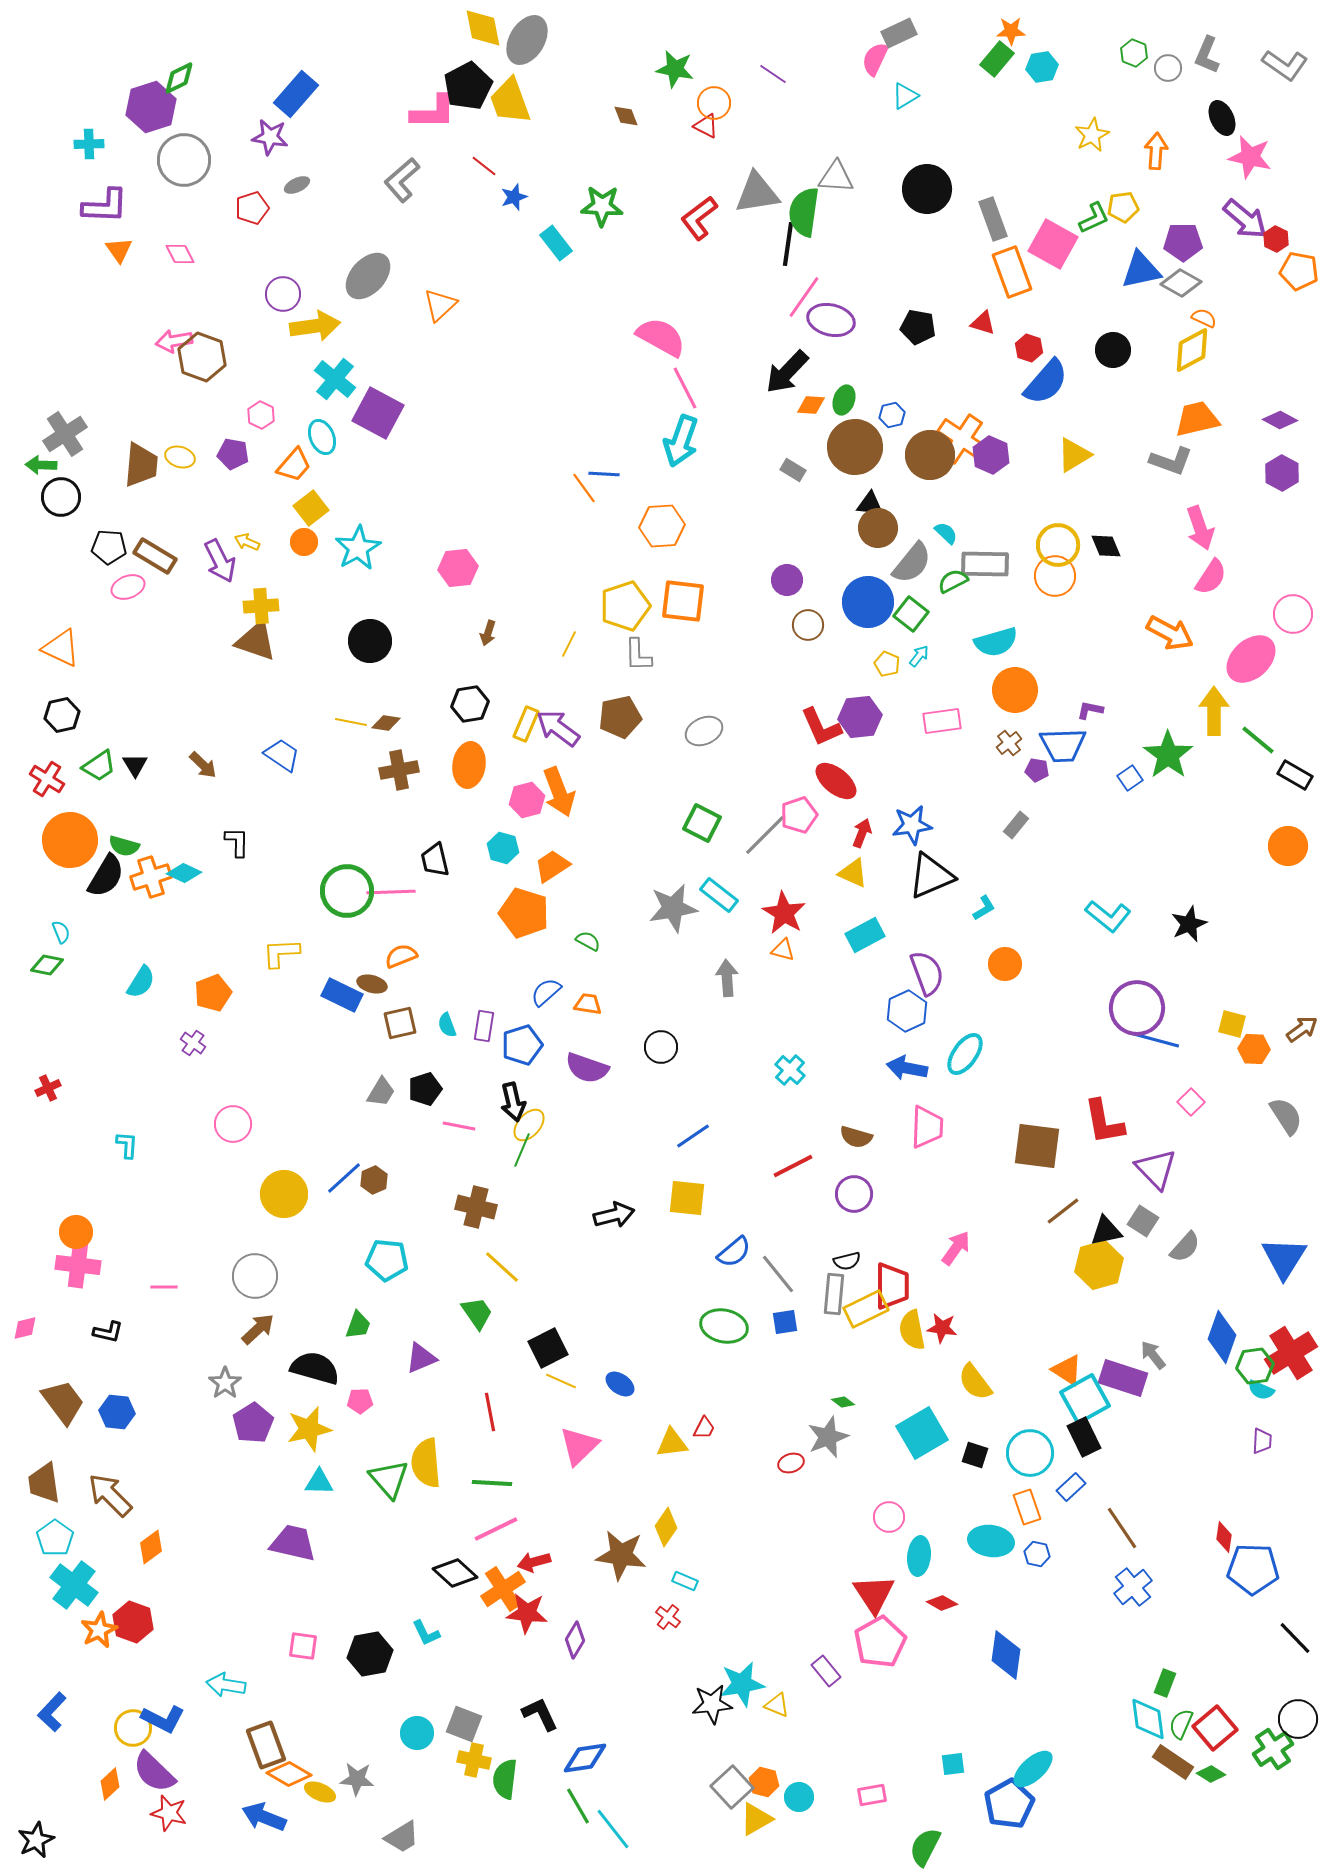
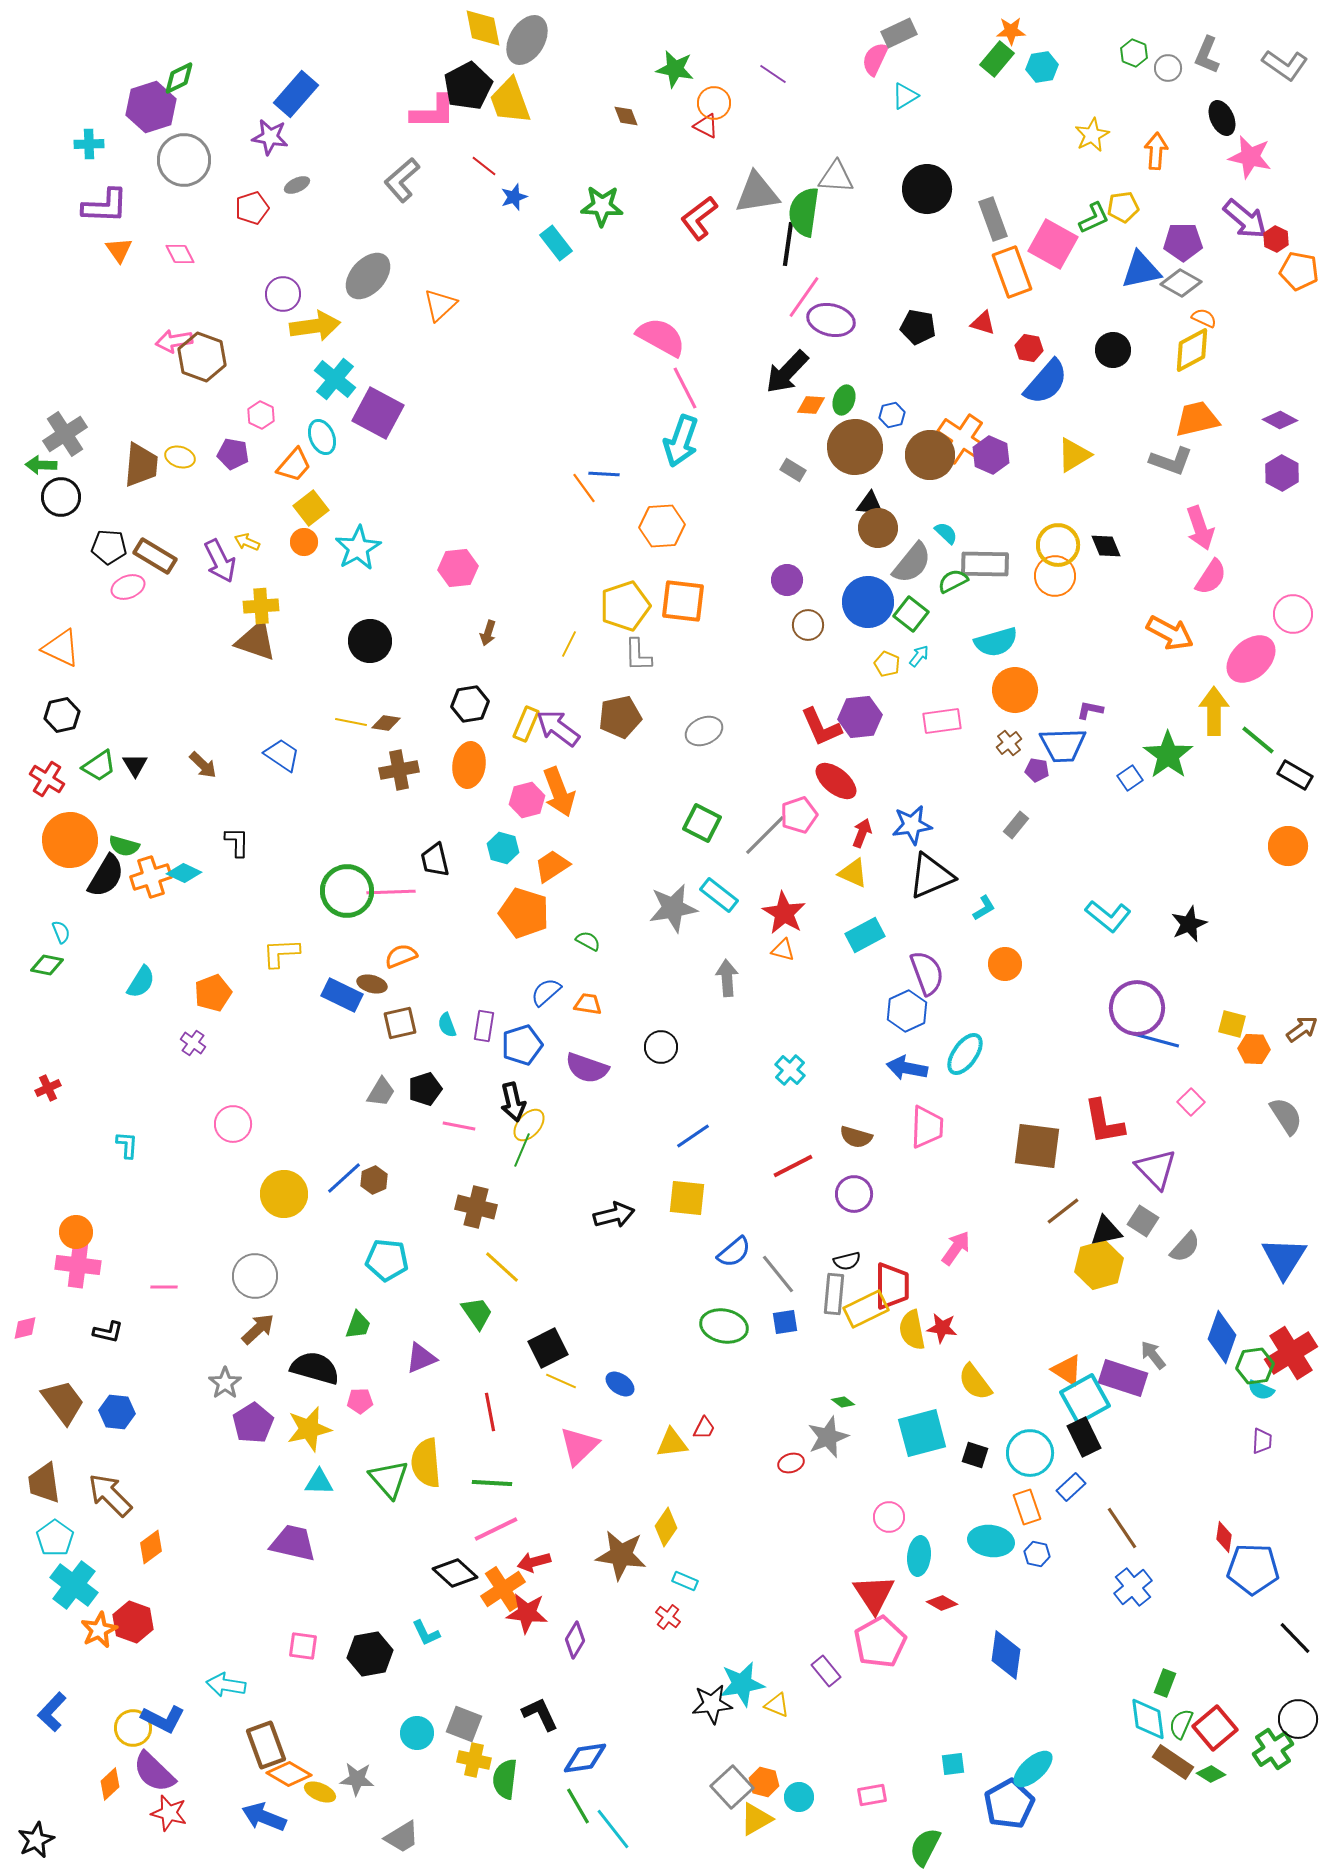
red hexagon at (1029, 348): rotated 8 degrees counterclockwise
cyan square at (922, 1433): rotated 15 degrees clockwise
